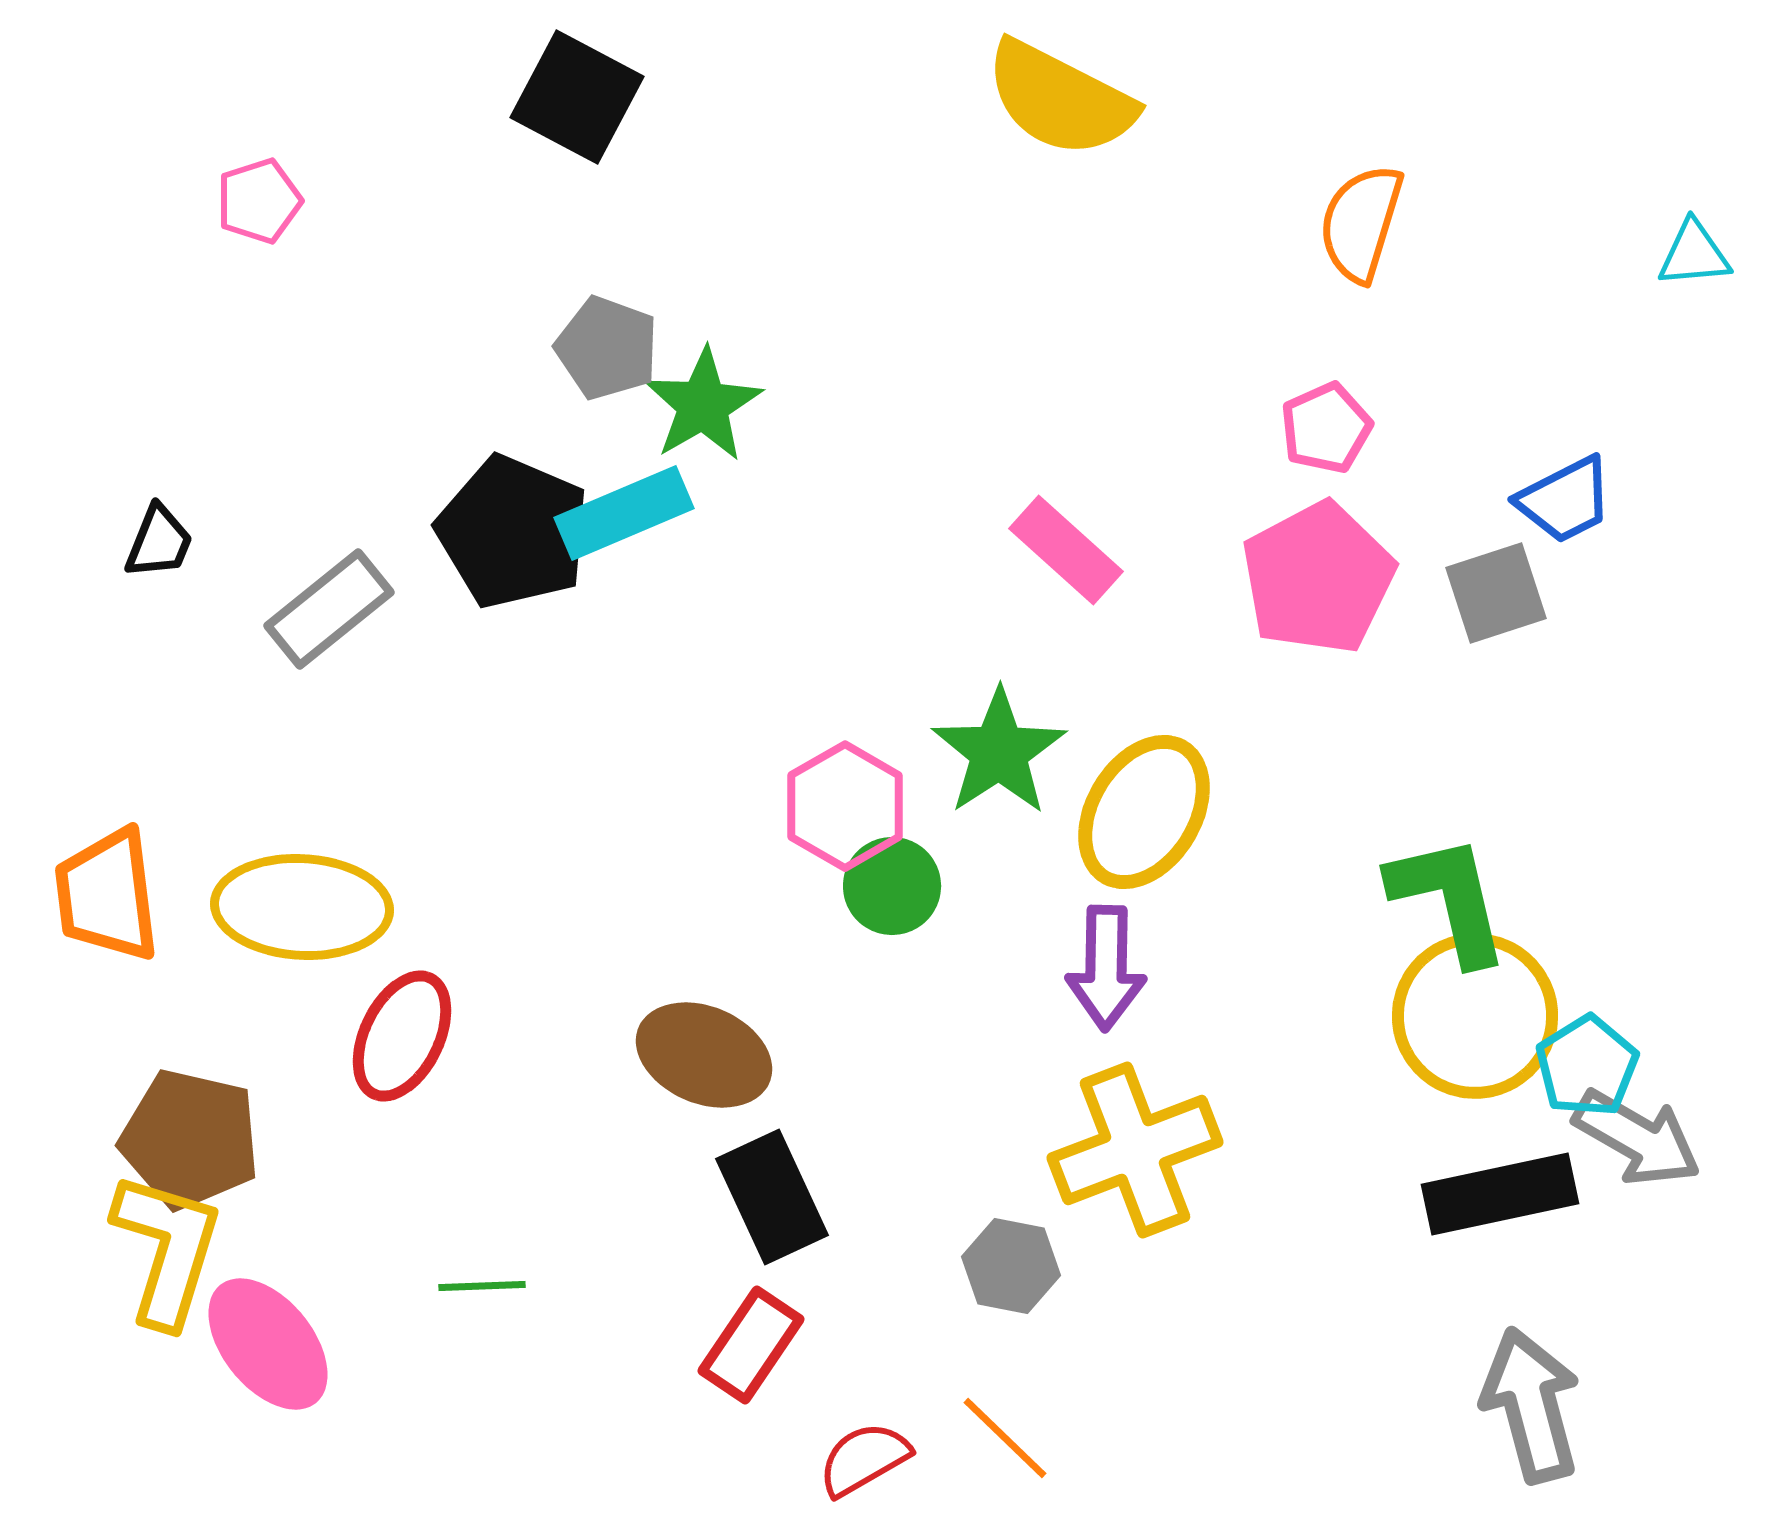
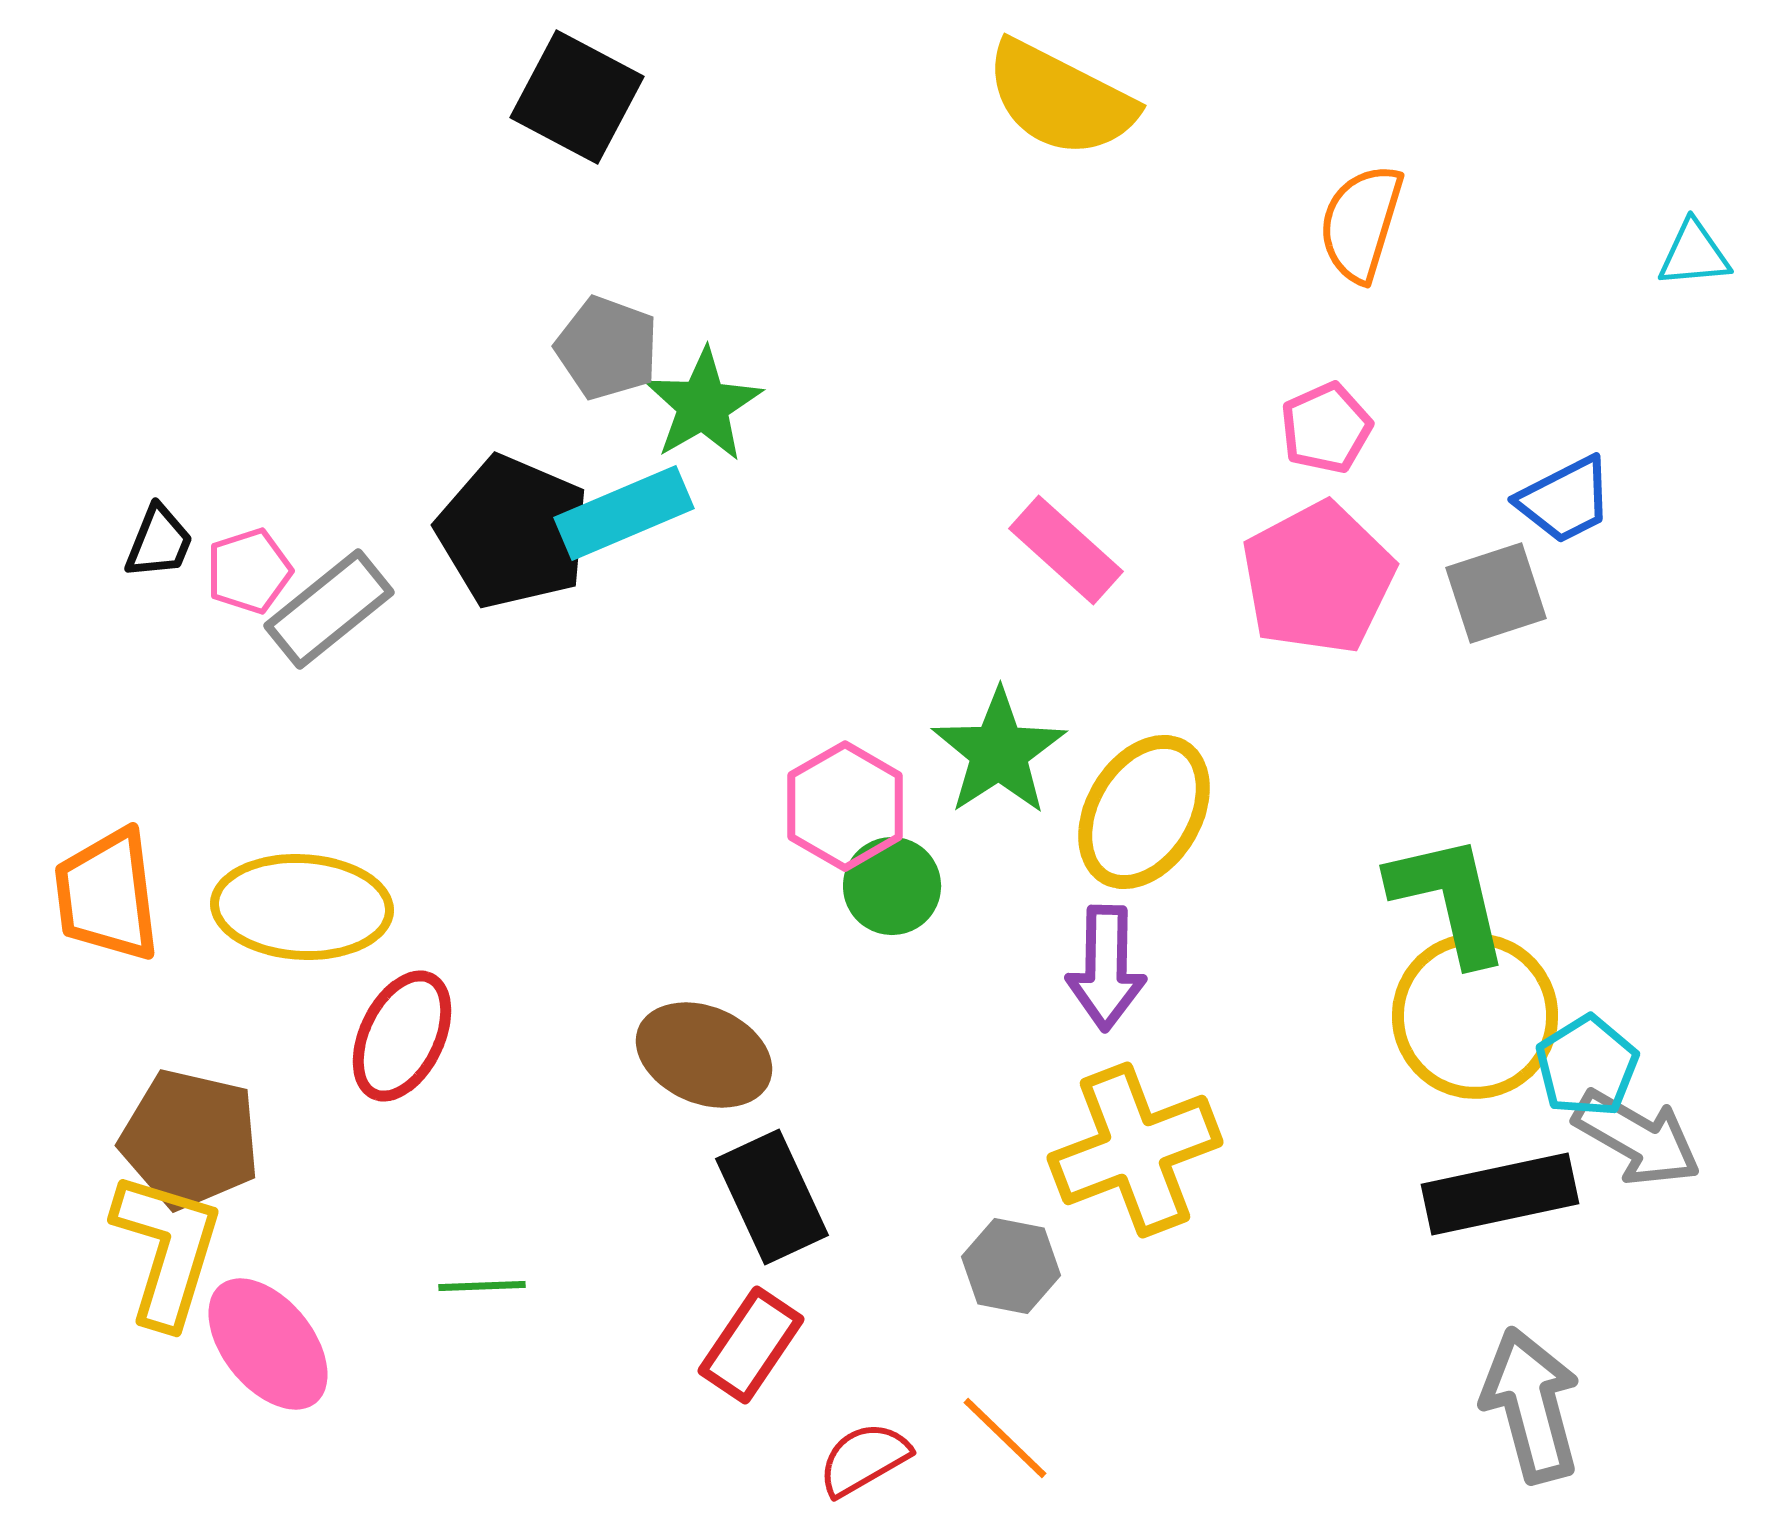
pink pentagon at (259, 201): moved 10 px left, 370 px down
